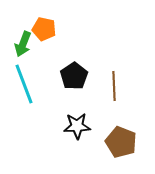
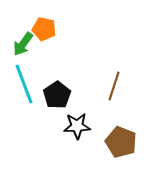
green arrow: rotated 15 degrees clockwise
black pentagon: moved 17 px left, 19 px down
brown line: rotated 20 degrees clockwise
